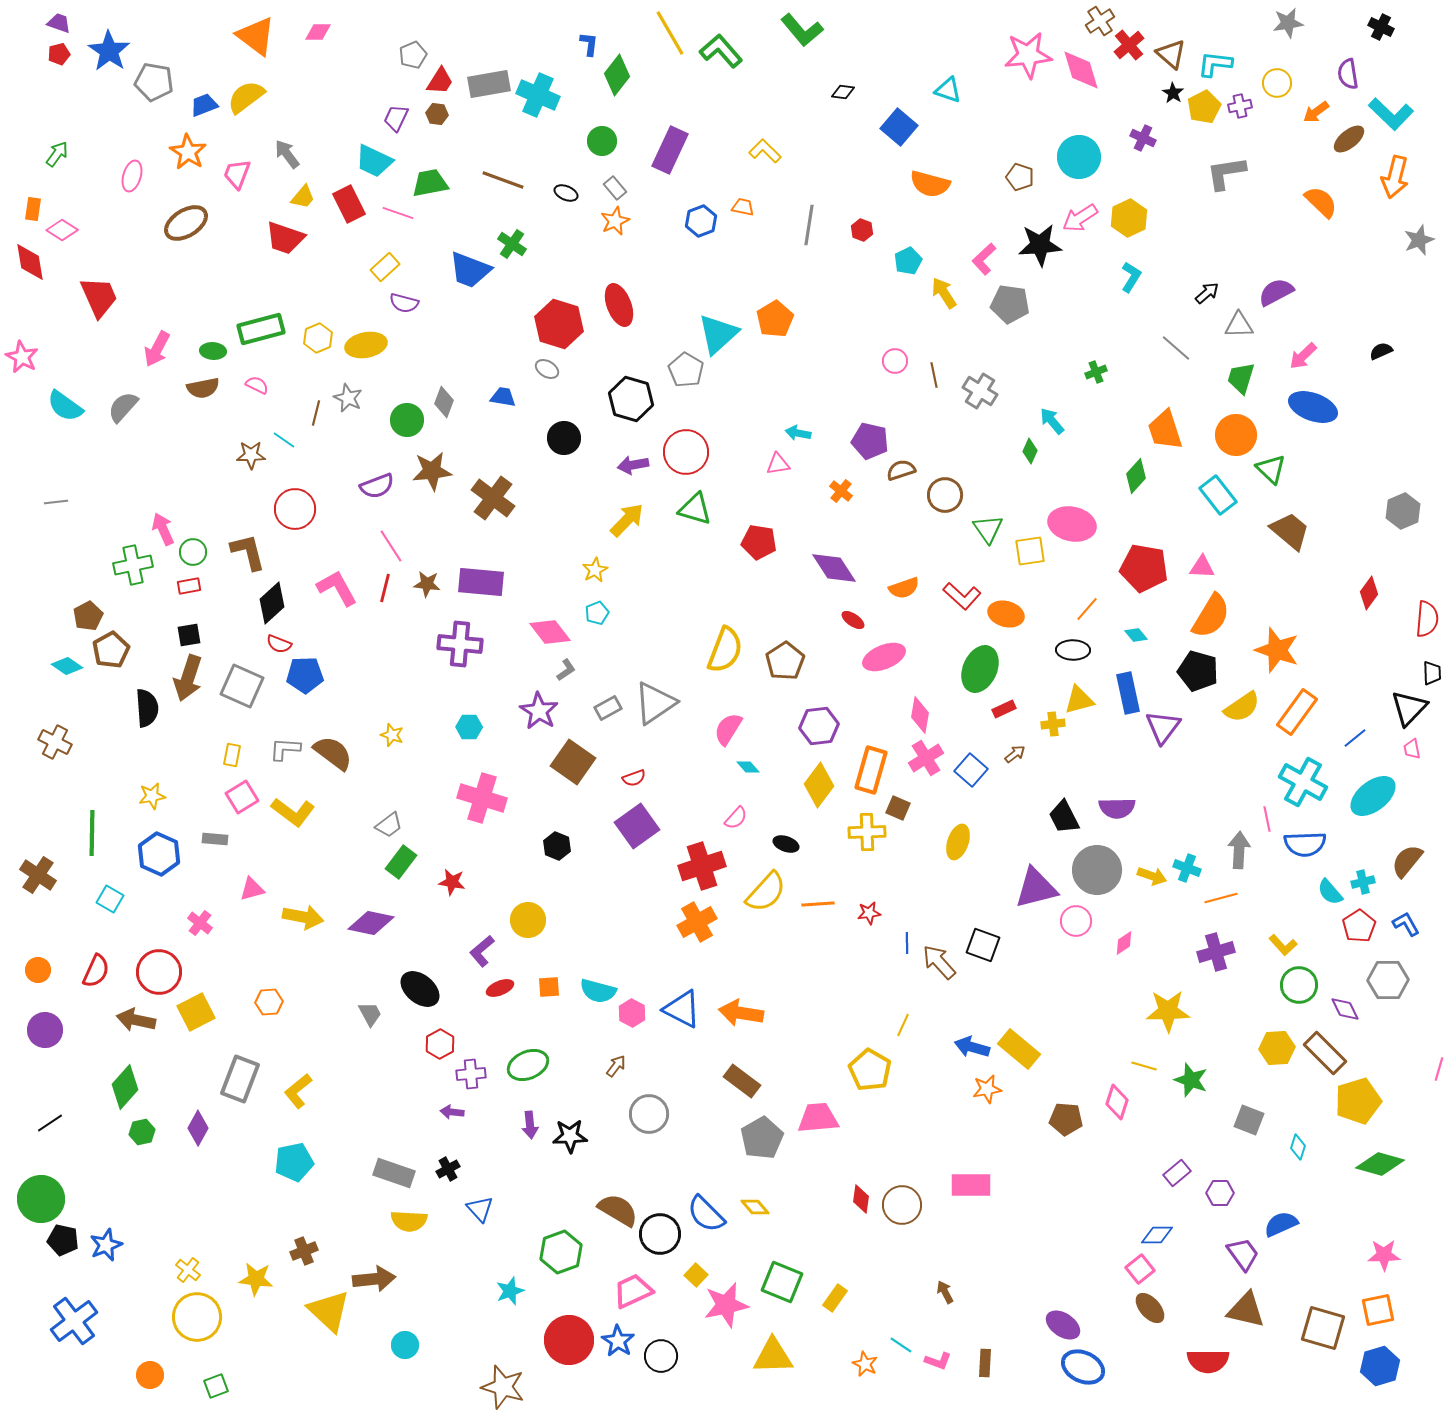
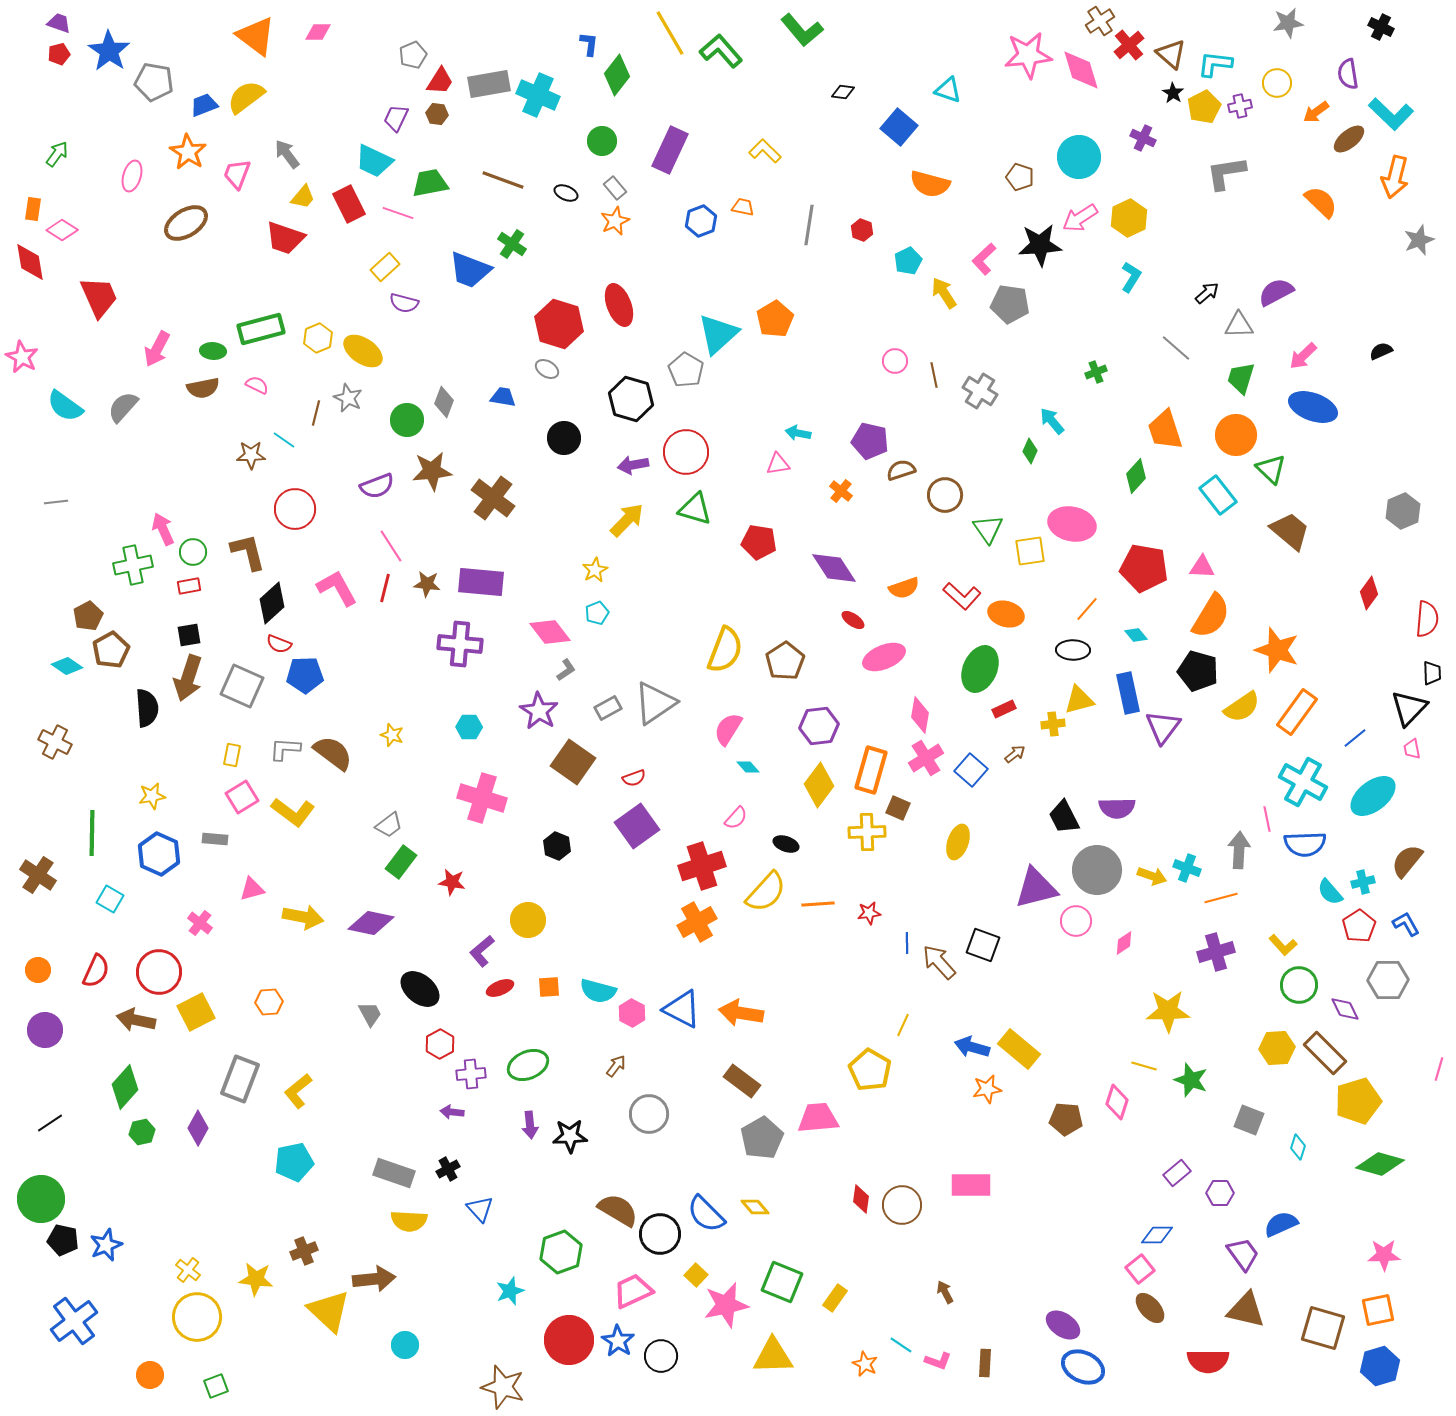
yellow ellipse at (366, 345): moved 3 px left, 6 px down; rotated 45 degrees clockwise
